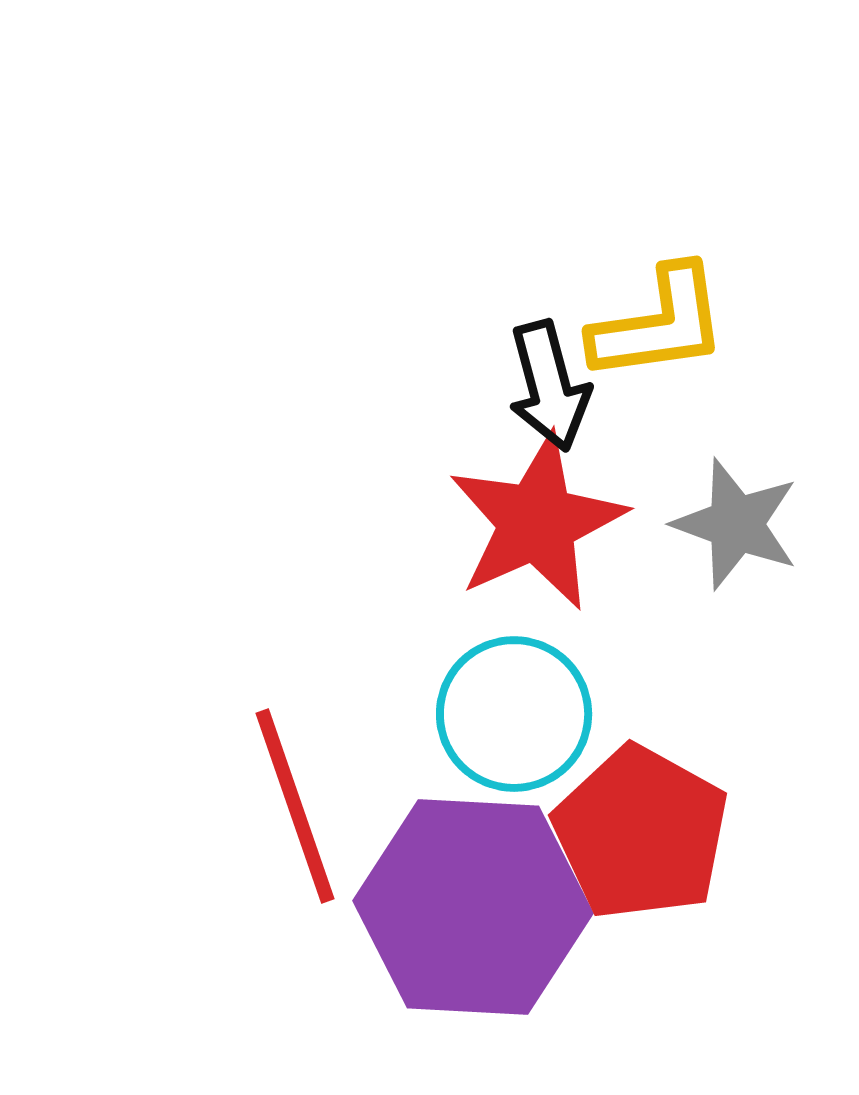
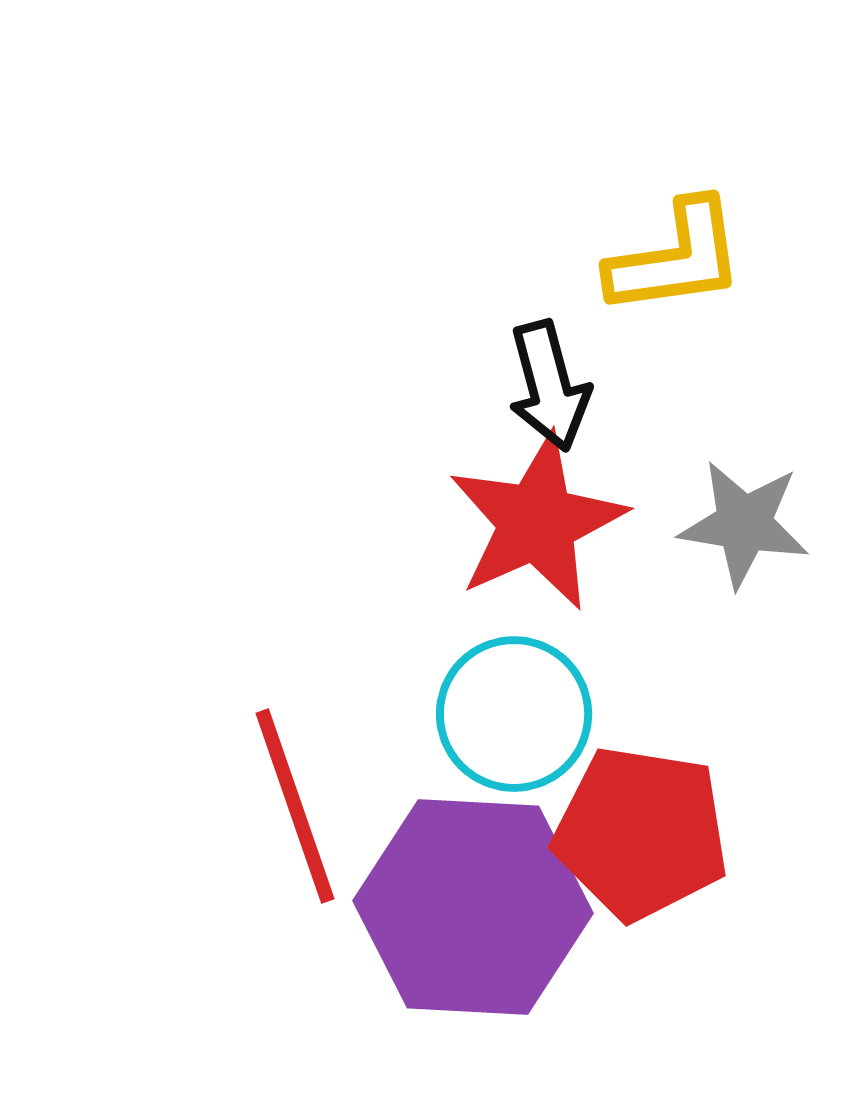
yellow L-shape: moved 17 px right, 66 px up
gray star: moved 8 px right; rotated 11 degrees counterclockwise
red pentagon: rotated 20 degrees counterclockwise
